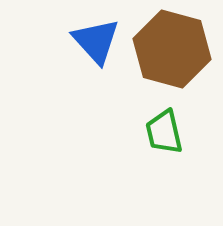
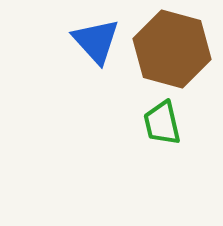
green trapezoid: moved 2 px left, 9 px up
